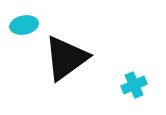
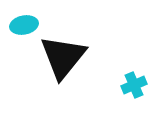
black triangle: moved 3 px left, 1 px up; rotated 15 degrees counterclockwise
